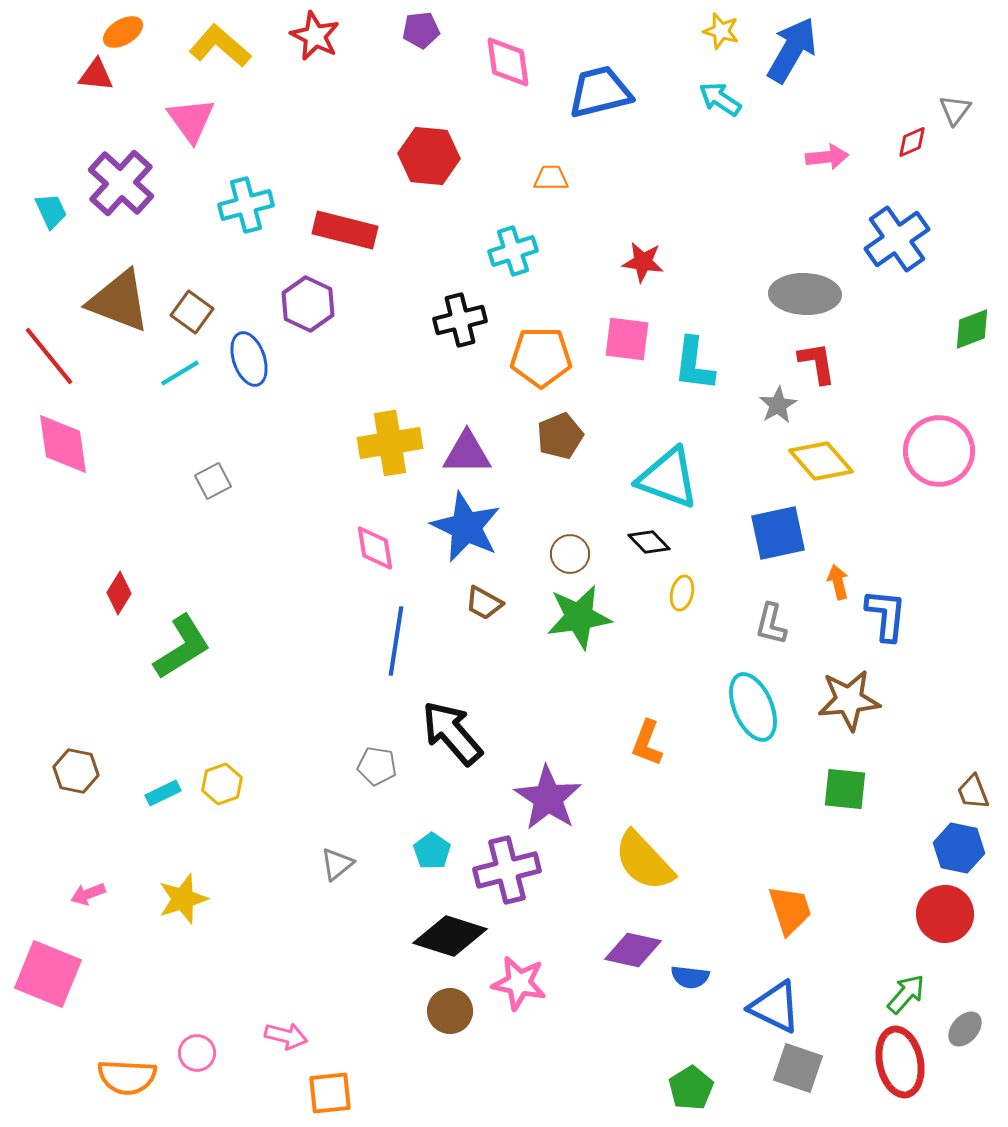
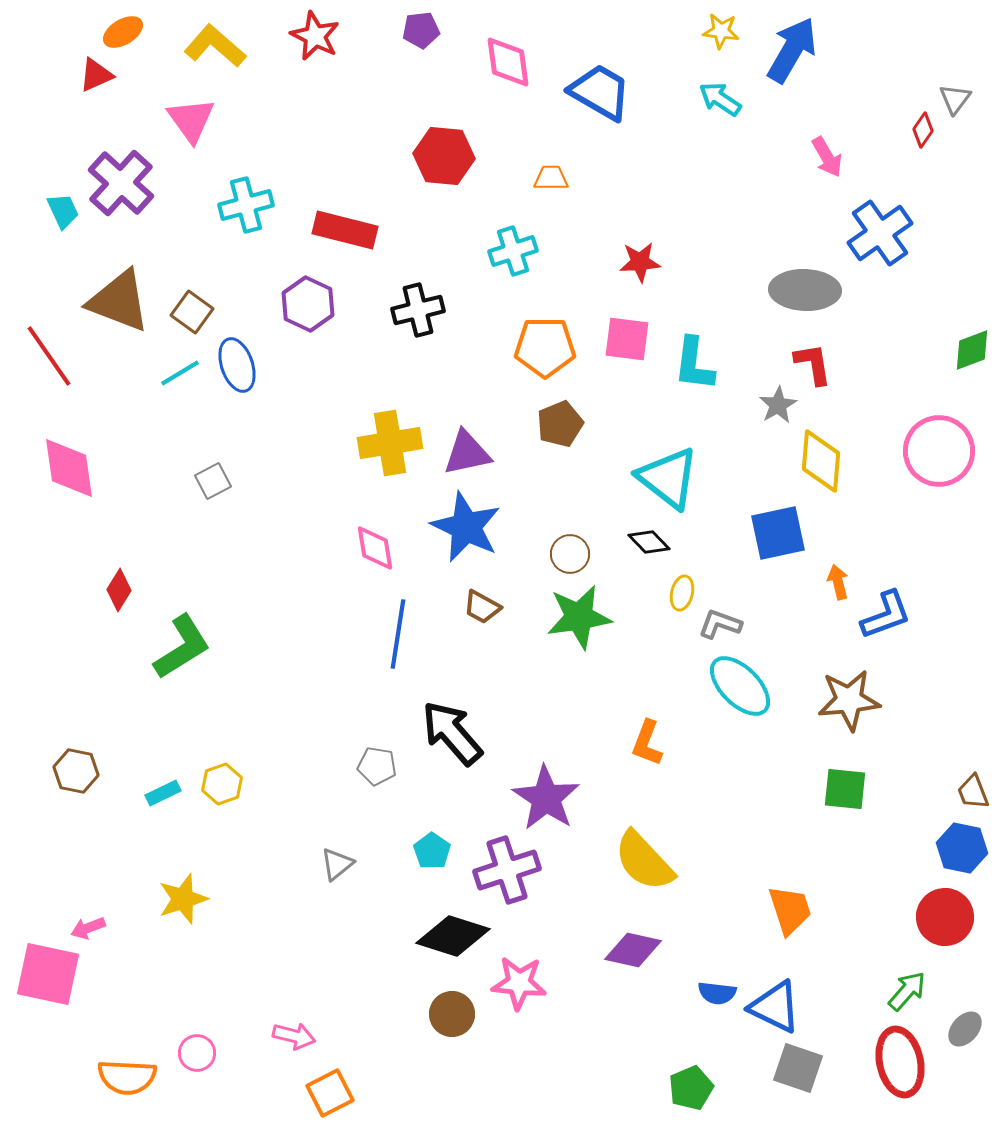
yellow star at (721, 31): rotated 9 degrees counterclockwise
yellow L-shape at (220, 46): moved 5 px left
red triangle at (96, 75): rotated 30 degrees counterclockwise
blue trapezoid at (600, 92): rotated 44 degrees clockwise
gray triangle at (955, 110): moved 11 px up
red diamond at (912, 142): moved 11 px right, 12 px up; rotated 32 degrees counterclockwise
red hexagon at (429, 156): moved 15 px right
pink arrow at (827, 157): rotated 66 degrees clockwise
cyan trapezoid at (51, 211): moved 12 px right
blue cross at (897, 239): moved 17 px left, 6 px up
red star at (643, 262): moved 3 px left; rotated 12 degrees counterclockwise
gray ellipse at (805, 294): moved 4 px up
black cross at (460, 320): moved 42 px left, 10 px up
green diamond at (972, 329): moved 21 px down
red line at (49, 356): rotated 4 degrees clockwise
orange pentagon at (541, 357): moved 4 px right, 10 px up
blue ellipse at (249, 359): moved 12 px left, 6 px down
red L-shape at (817, 363): moved 4 px left, 1 px down
brown pentagon at (560, 436): moved 12 px up
pink diamond at (63, 444): moved 6 px right, 24 px down
purple triangle at (467, 453): rotated 12 degrees counterclockwise
yellow diamond at (821, 461): rotated 46 degrees clockwise
cyan triangle at (668, 478): rotated 18 degrees clockwise
red diamond at (119, 593): moved 3 px up
brown trapezoid at (484, 603): moved 2 px left, 4 px down
blue L-shape at (886, 615): rotated 64 degrees clockwise
gray L-shape at (771, 624): moved 51 px left; rotated 96 degrees clockwise
blue line at (396, 641): moved 2 px right, 7 px up
cyan ellipse at (753, 707): moved 13 px left, 21 px up; rotated 22 degrees counterclockwise
purple star at (548, 798): moved 2 px left
blue hexagon at (959, 848): moved 3 px right
purple cross at (507, 870): rotated 4 degrees counterclockwise
pink arrow at (88, 894): moved 34 px down
red circle at (945, 914): moved 3 px down
black diamond at (450, 936): moved 3 px right
pink square at (48, 974): rotated 10 degrees counterclockwise
blue semicircle at (690, 977): moved 27 px right, 16 px down
pink star at (519, 983): rotated 6 degrees counterclockwise
green arrow at (906, 994): moved 1 px right, 3 px up
brown circle at (450, 1011): moved 2 px right, 3 px down
pink arrow at (286, 1036): moved 8 px right
green pentagon at (691, 1088): rotated 9 degrees clockwise
orange square at (330, 1093): rotated 21 degrees counterclockwise
